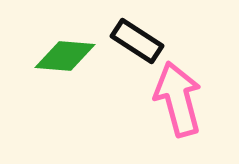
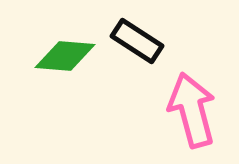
pink arrow: moved 14 px right, 11 px down
